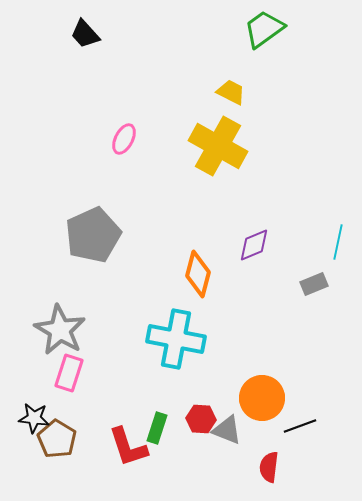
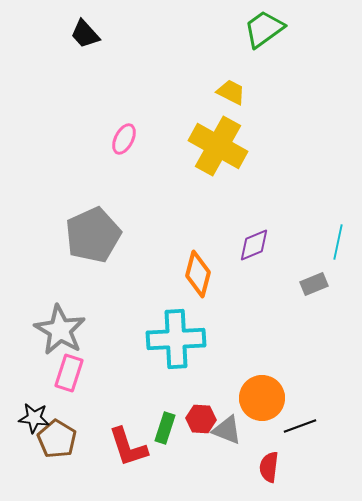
cyan cross: rotated 14 degrees counterclockwise
green rectangle: moved 8 px right
